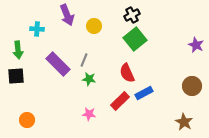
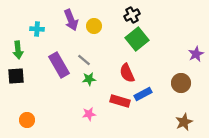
purple arrow: moved 4 px right, 5 px down
green square: moved 2 px right
purple star: moved 9 px down; rotated 21 degrees clockwise
gray line: rotated 72 degrees counterclockwise
purple rectangle: moved 1 px right, 1 px down; rotated 15 degrees clockwise
green star: rotated 16 degrees counterclockwise
brown circle: moved 11 px left, 3 px up
blue rectangle: moved 1 px left, 1 px down
red rectangle: rotated 60 degrees clockwise
pink star: rotated 16 degrees counterclockwise
brown star: rotated 18 degrees clockwise
